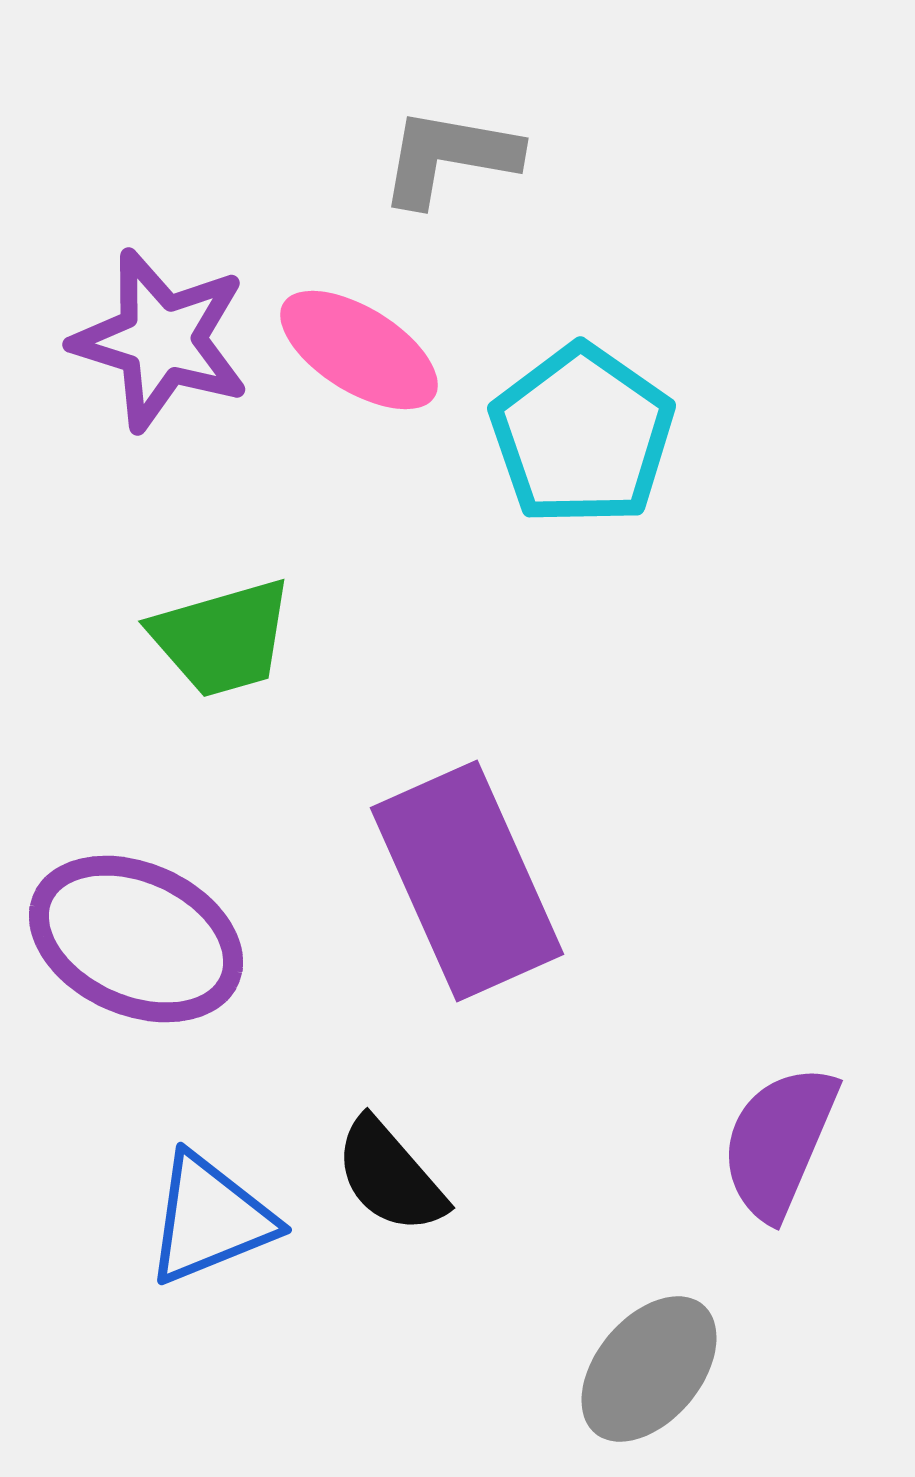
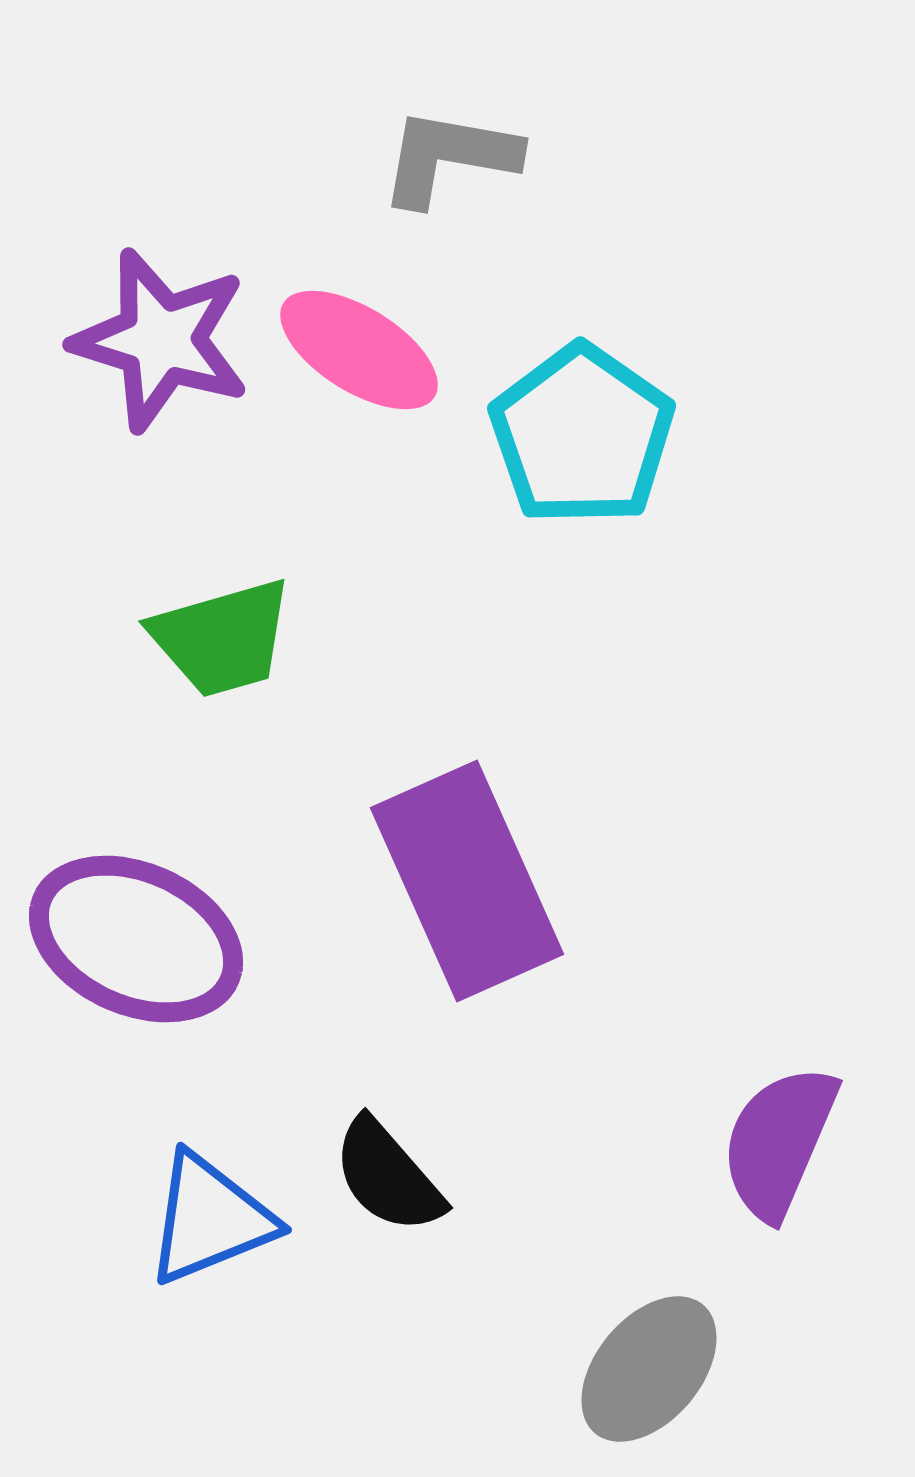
black semicircle: moved 2 px left
